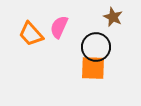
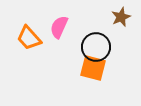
brown star: moved 8 px right; rotated 24 degrees clockwise
orange trapezoid: moved 2 px left, 4 px down
orange square: rotated 12 degrees clockwise
